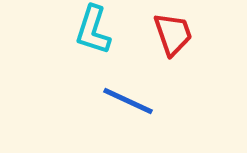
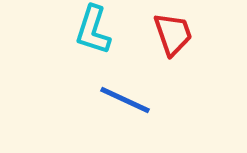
blue line: moved 3 px left, 1 px up
